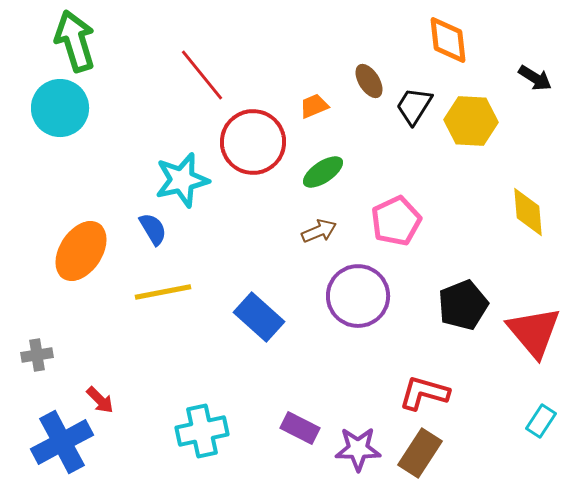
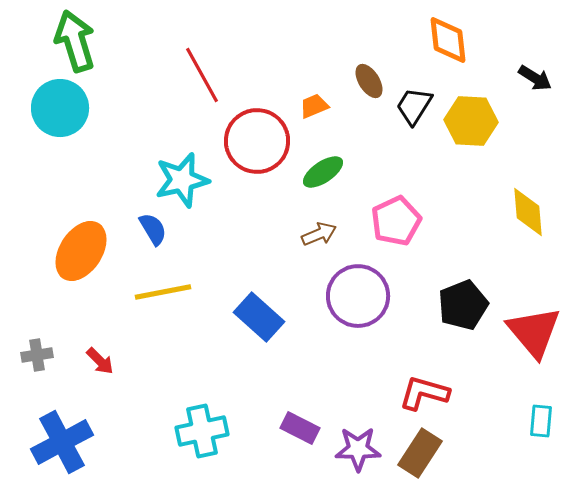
red line: rotated 10 degrees clockwise
red circle: moved 4 px right, 1 px up
brown arrow: moved 3 px down
red arrow: moved 39 px up
cyan rectangle: rotated 28 degrees counterclockwise
